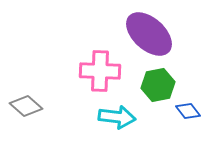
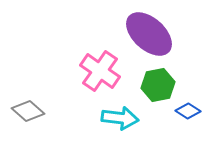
pink cross: rotated 33 degrees clockwise
gray diamond: moved 2 px right, 5 px down
blue diamond: rotated 20 degrees counterclockwise
cyan arrow: moved 3 px right, 1 px down
